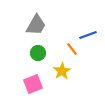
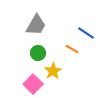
blue line: moved 2 px left, 2 px up; rotated 54 degrees clockwise
orange line: rotated 24 degrees counterclockwise
yellow star: moved 9 px left
pink square: rotated 24 degrees counterclockwise
